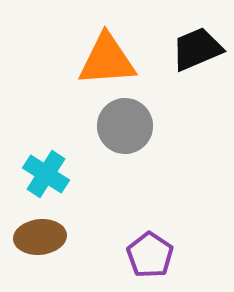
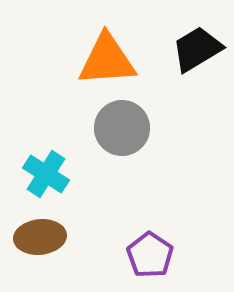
black trapezoid: rotated 8 degrees counterclockwise
gray circle: moved 3 px left, 2 px down
